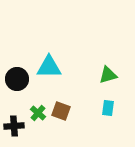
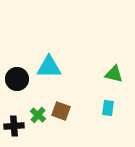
green triangle: moved 6 px right, 1 px up; rotated 30 degrees clockwise
green cross: moved 2 px down
